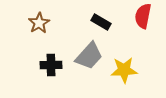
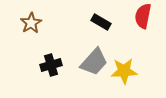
brown star: moved 8 px left
gray trapezoid: moved 5 px right, 6 px down
black cross: rotated 15 degrees counterclockwise
yellow star: moved 1 px down
